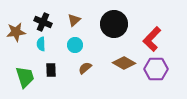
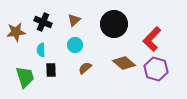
cyan semicircle: moved 6 px down
brown diamond: rotated 10 degrees clockwise
purple hexagon: rotated 15 degrees clockwise
